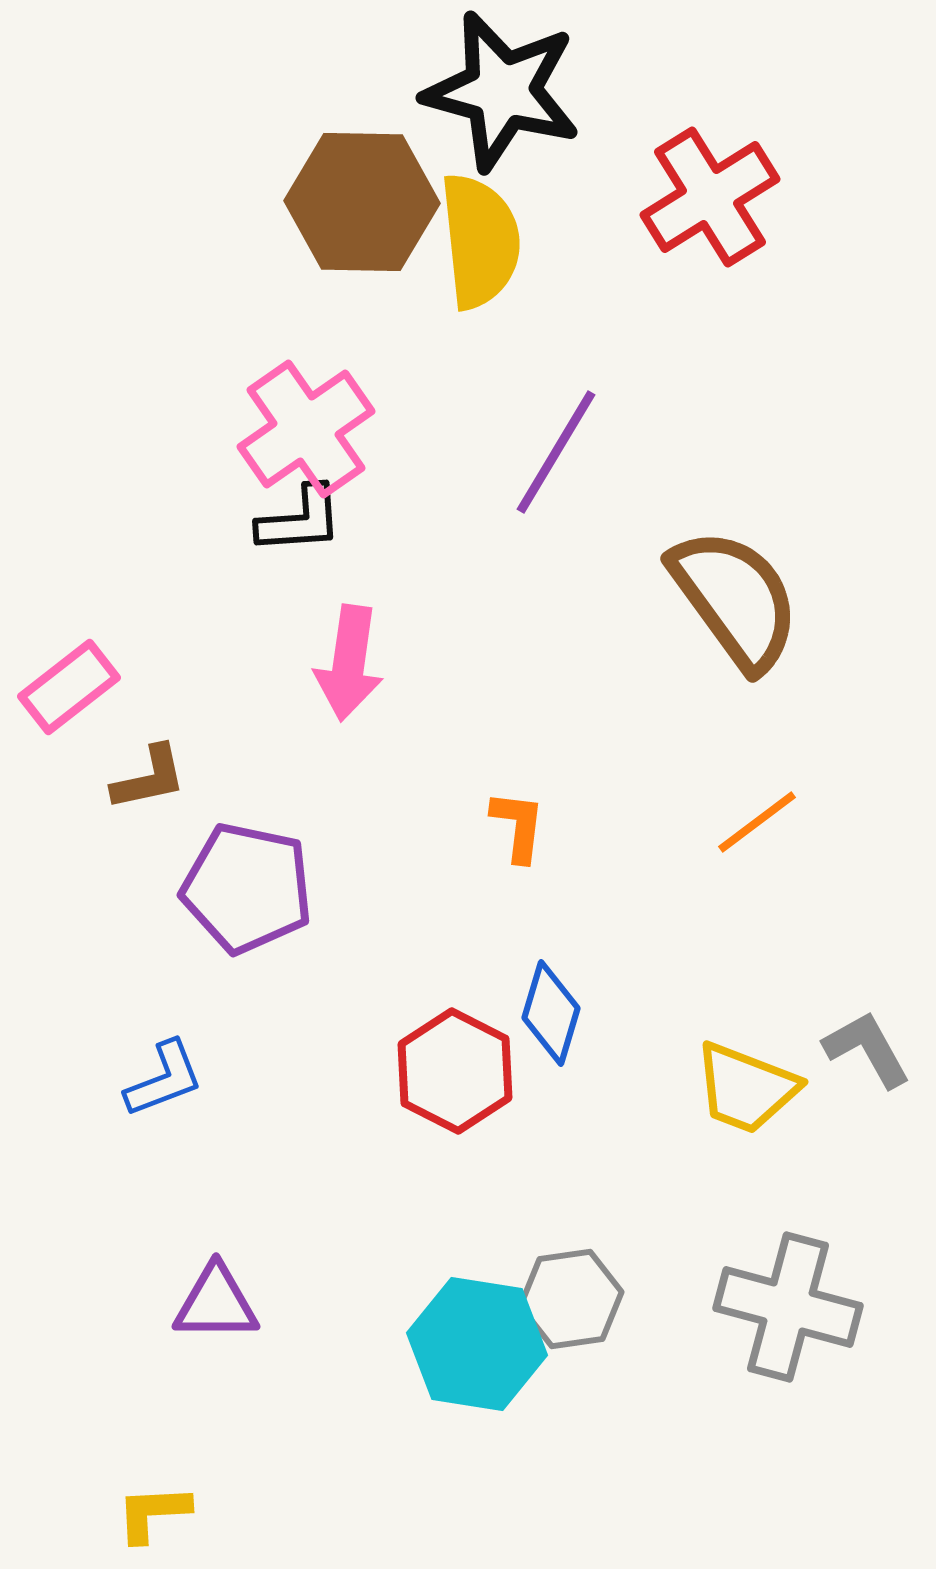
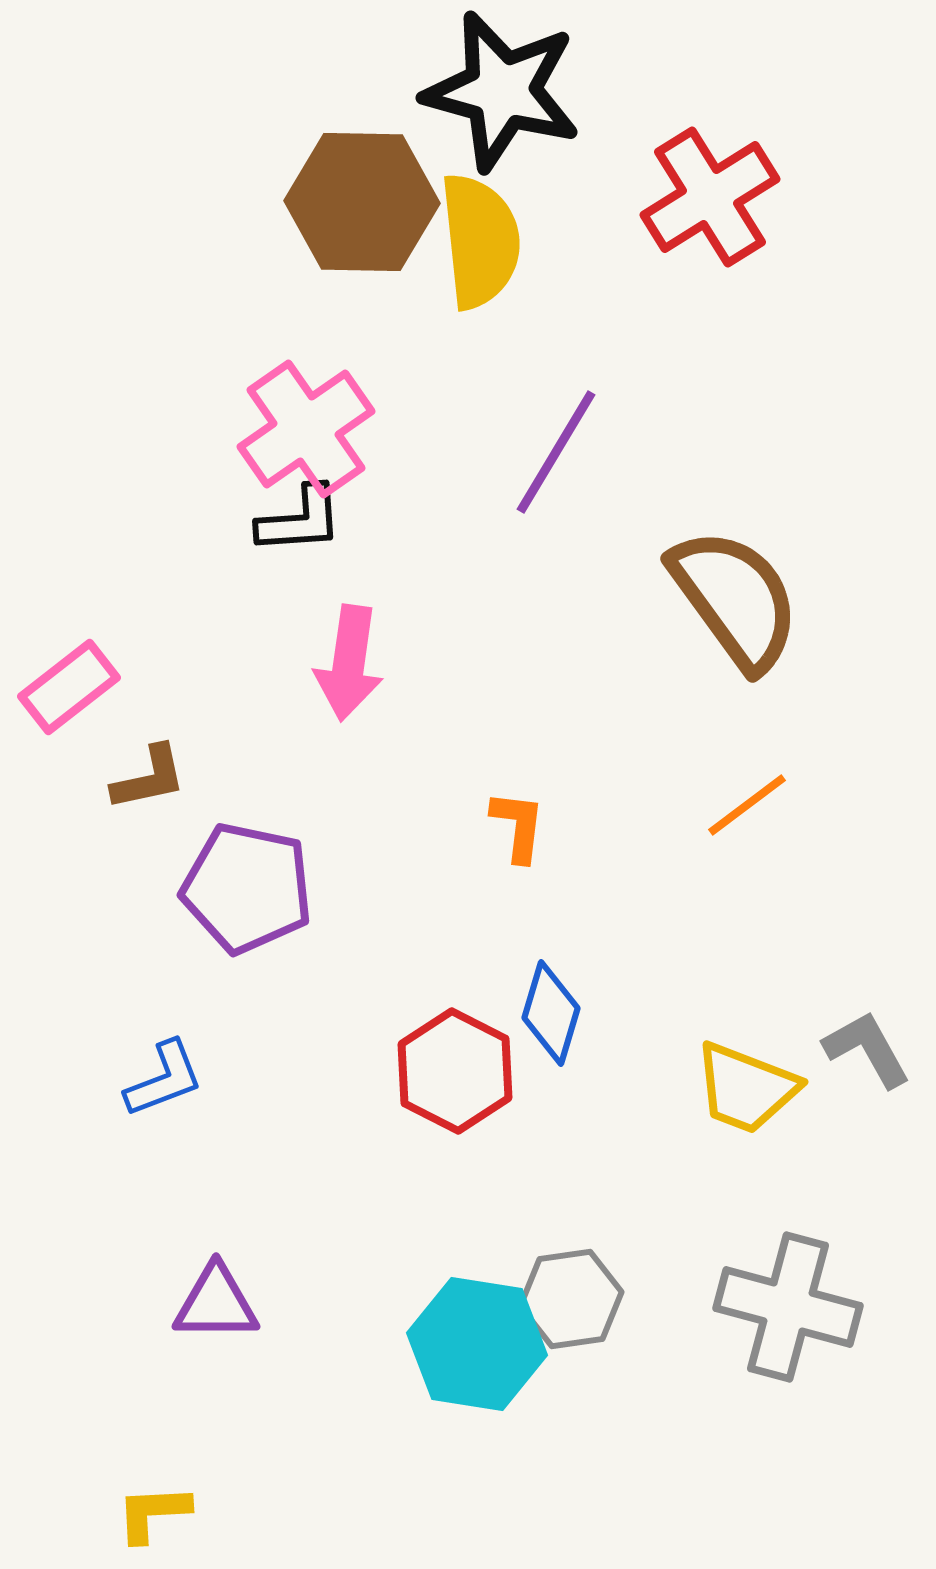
orange line: moved 10 px left, 17 px up
